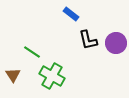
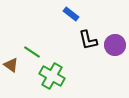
purple circle: moved 1 px left, 2 px down
brown triangle: moved 2 px left, 10 px up; rotated 21 degrees counterclockwise
